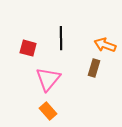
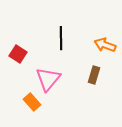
red square: moved 10 px left, 6 px down; rotated 18 degrees clockwise
brown rectangle: moved 7 px down
orange rectangle: moved 16 px left, 9 px up
